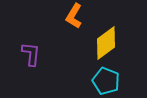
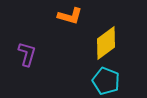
orange L-shape: moved 4 px left; rotated 105 degrees counterclockwise
purple L-shape: moved 4 px left; rotated 10 degrees clockwise
